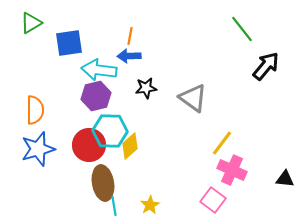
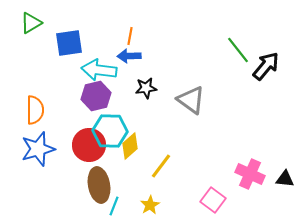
green line: moved 4 px left, 21 px down
gray triangle: moved 2 px left, 2 px down
yellow line: moved 61 px left, 23 px down
pink cross: moved 18 px right, 4 px down
brown ellipse: moved 4 px left, 2 px down
cyan line: rotated 30 degrees clockwise
